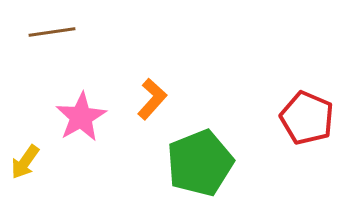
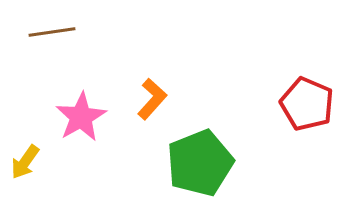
red pentagon: moved 14 px up
